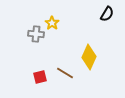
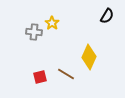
black semicircle: moved 2 px down
gray cross: moved 2 px left, 2 px up
brown line: moved 1 px right, 1 px down
